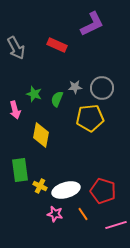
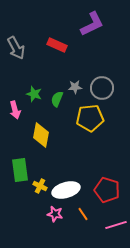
red pentagon: moved 4 px right, 1 px up
